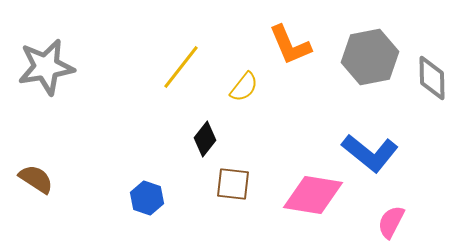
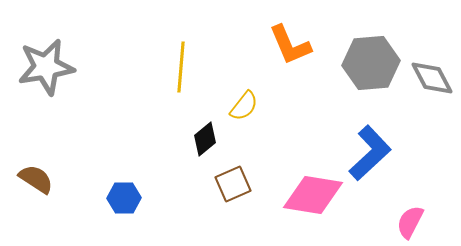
gray hexagon: moved 1 px right, 6 px down; rotated 6 degrees clockwise
yellow line: rotated 33 degrees counterclockwise
gray diamond: rotated 27 degrees counterclockwise
yellow semicircle: moved 19 px down
black diamond: rotated 12 degrees clockwise
blue L-shape: rotated 82 degrees counterclockwise
brown square: rotated 30 degrees counterclockwise
blue hexagon: moved 23 px left; rotated 20 degrees counterclockwise
pink semicircle: moved 19 px right
